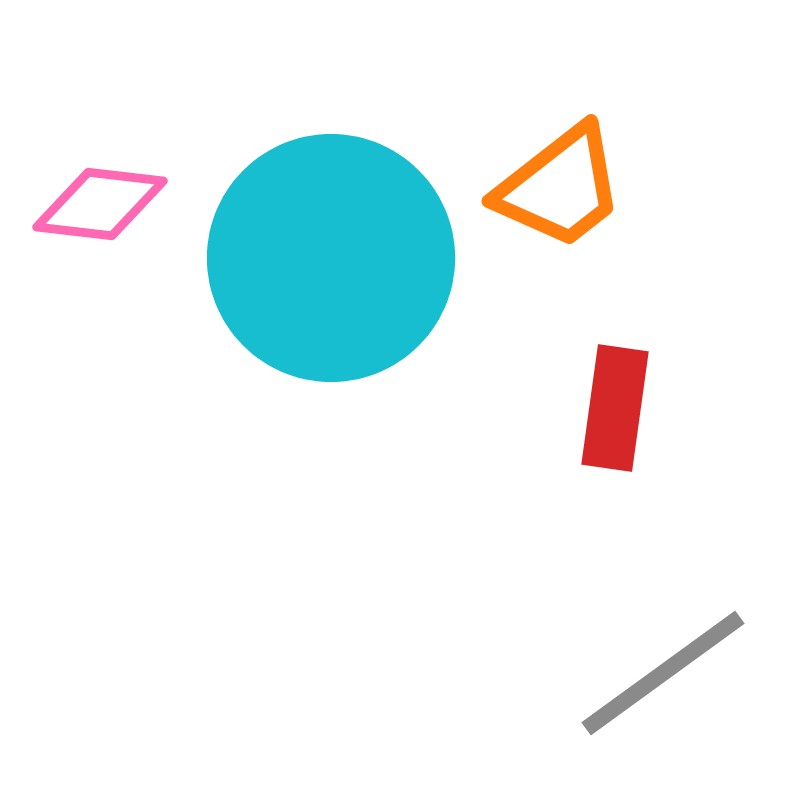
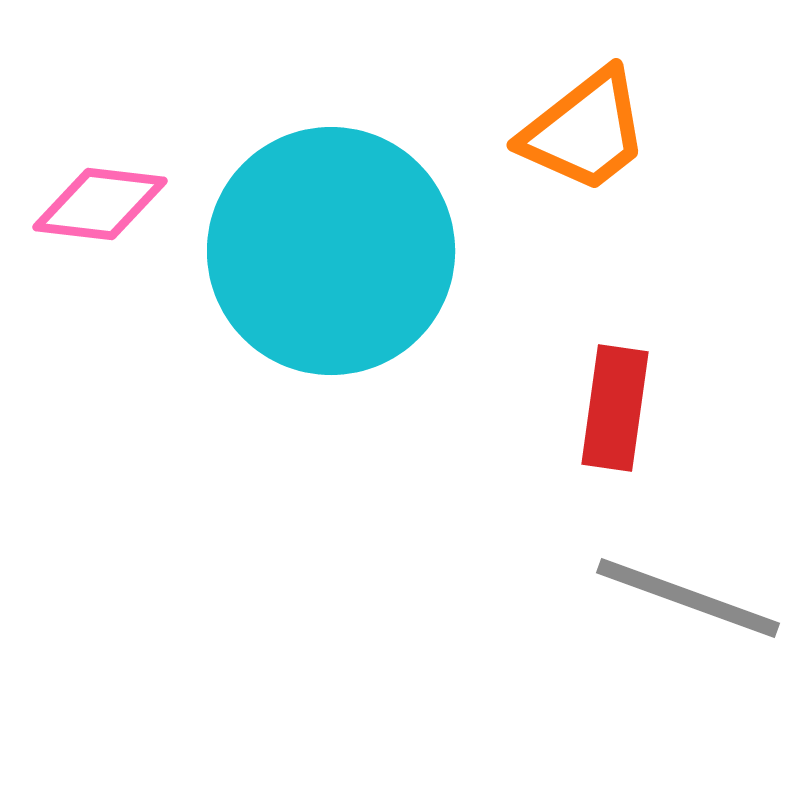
orange trapezoid: moved 25 px right, 56 px up
cyan circle: moved 7 px up
gray line: moved 25 px right, 75 px up; rotated 56 degrees clockwise
